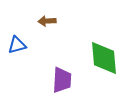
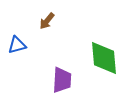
brown arrow: rotated 48 degrees counterclockwise
